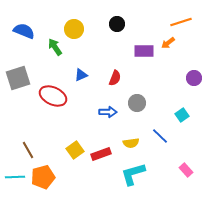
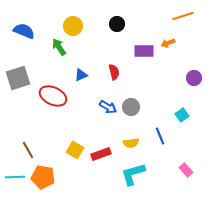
orange line: moved 2 px right, 6 px up
yellow circle: moved 1 px left, 3 px up
orange arrow: rotated 16 degrees clockwise
green arrow: moved 4 px right
red semicircle: moved 1 px left, 6 px up; rotated 35 degrees counterclockwise
gray circle: moved 6 px left, 4 px down
blue arrow: moved 5 px up; rotated 30 degrees clockwise
blue line: rotated 24 degrees clockwise
yellow square: rotated 24 degrees counterclockwise
orange pentagon: rotated 25 degrees clockwise
